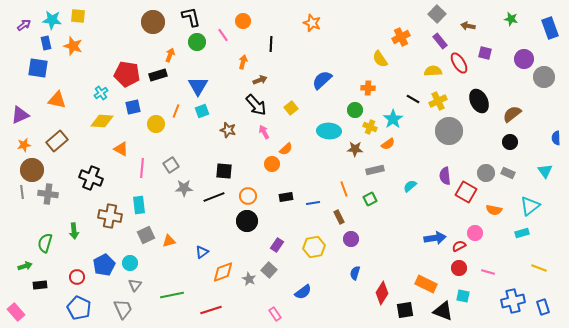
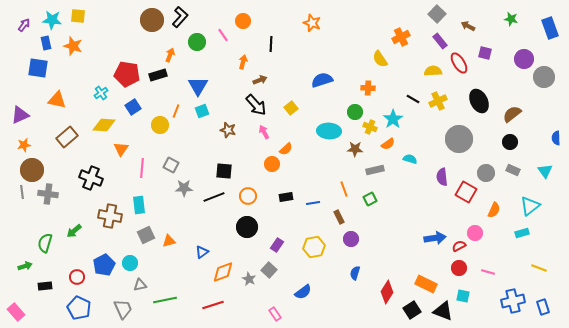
black L-shape at (191, 17): moved 11 px left; rotated 55 degrees clockwise
brown circle at (153, 22): moved 1 px left, 2 px up
purple arrow at (24, 25): rotated 16 degrees counterclockwise
brown arrow at (468, 26): rotated 16 degrees clockwise
blue semicircle at (322, 80): rotated 25 degrees clockwise
blue square at (133, 107): rotated 21 degrees counterclockwise
green circle at (355, 110): moved 2 px down
yellow diamond at (102, 121): moved 2 px right, 4 px down
yellow circle at (156, 124): moved 4 px right, 1 px down
gray circle at (449, 131): moved 10 px right, 8 px down
brown rectangle at (57, 141): moved 10 px right, 4 px up
orange triangle at (121, 149): rotated 35 degrees clockwise
gray square at (171, 165): rotated 28 degrees counterclockwise
gray rectangle at (508, 173): moved 5 px right, 3 px up
purple semicircle at (445, 176): moved 3 px left, 1 px down
cyan semicircle at (410, 186): moved 27 px up; rotated 56 degrees clockwise
orange semicircle at (494, 210): rotated 77 degrees counterclockwise
black circle at (247, 221): moved 6 px down
green arrow at (74, 231): rotated 56 degrees clockwise
black rectangle at (40, 285): moved 5 px right, 1 px down
gray triangle at (135, 285): moved 5 px right; rotated 40 degrees clockwise
red diamond at (382, 293): moved 5 px right, 1 px up
green line at (172, 295): moved 7 px left, 5 px down
red line at (211, 310): moved 2 px right, 5 px up
black square at (405, 310): moved 7 px right; rotated 24 degrees counterclockwise
